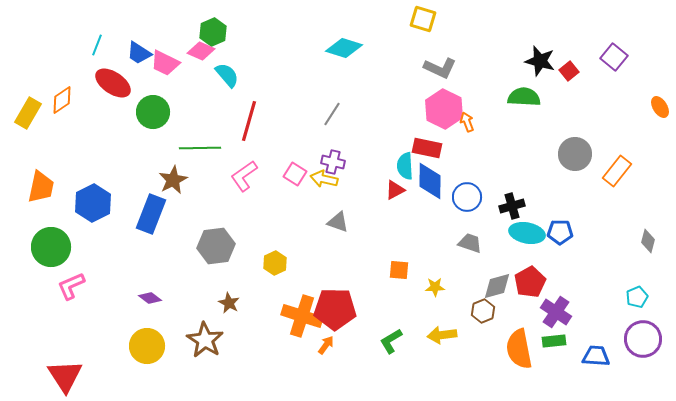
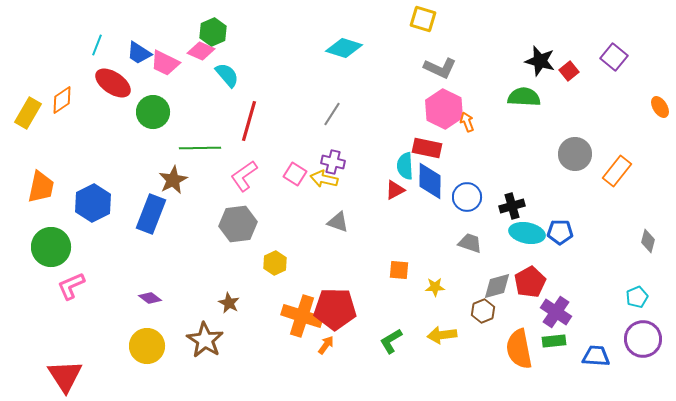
gray hexagon at (216, 246): moved 22 px right, 22 px up
